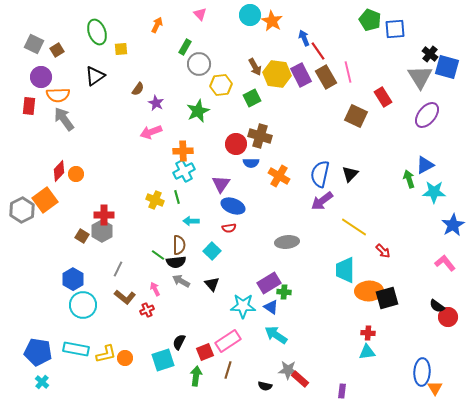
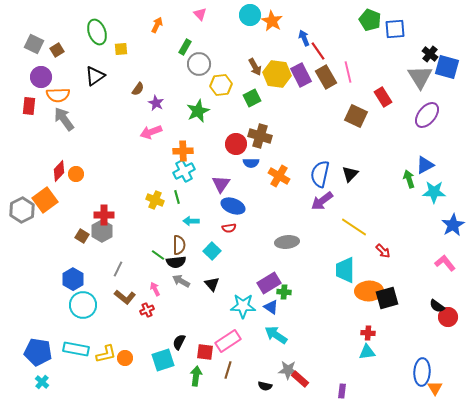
red square at (205, 352): rotated 30 degrees clockwise
